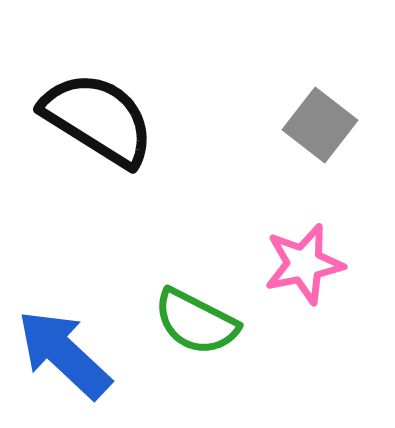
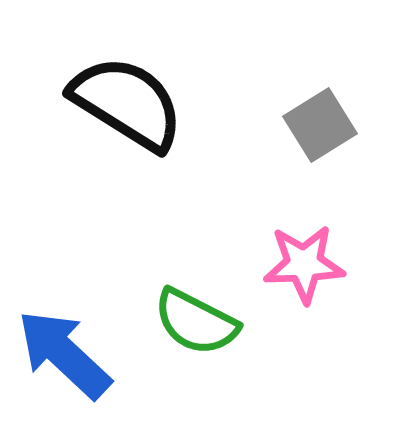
black semicircle: moved 29 px right, 16 px up
gray square: rotated 20 degrees clockwise
pink star: rotated 10 degrees clockwise
